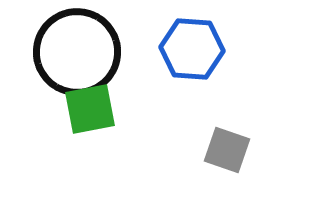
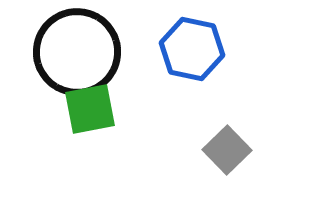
blue hexagon: rotated 8 degrees clockwise
gray square: rotated 27 degrees clockwise
